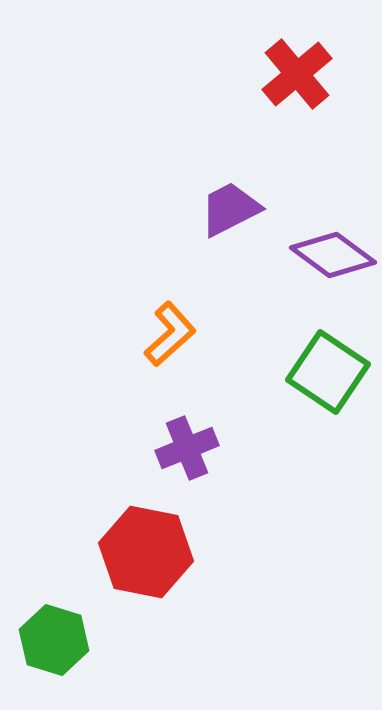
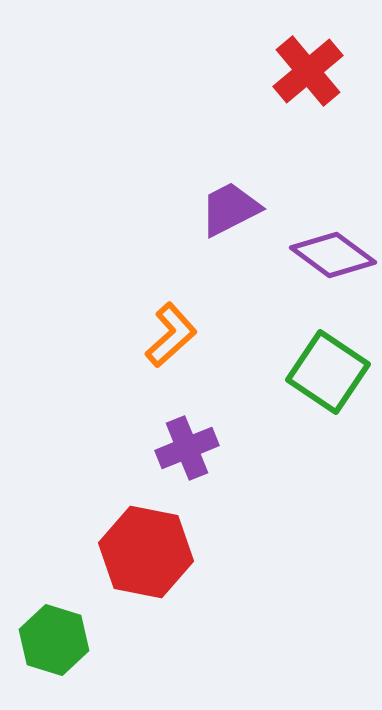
red cross: moved 11 px right, 3 px up
orange L-shape: moved 1 px right, 1 px down
